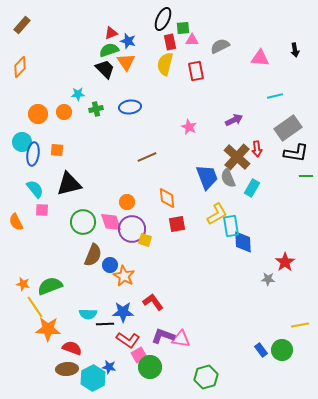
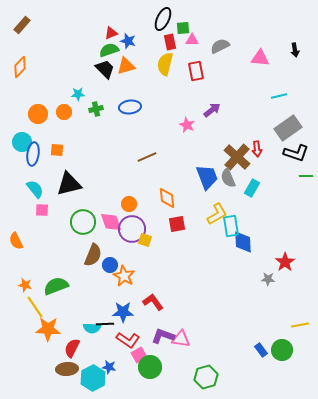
orange triangle at (126, 62): moved 4 px down; rotated 48 degrees clockwise
cyan line at (275, 96): moved 4 px right
purple arrow at (234, 120): moved 22 px left, 10 px up; rotated 12 degrees counterclockwise
pink star at (189, 127): moved 2 px left, 2 px up
black L-shape at (296, 153): rotated 10 degrees clockwise
orange circle at (127, 202): moved 2 px right, 2 px down
orange semicircle at (16, 222): moved 19 px down
orange star at (23, 284): moved 2 px right, 1 px down
green semicircle at (50, 286): moved 6 px right
cyan semicircle at (88, 314): moved 4 px right, 14 px down
red semicircle at (72, 348): rotated 84 degrees counterclockwise
